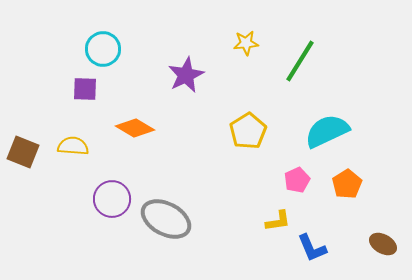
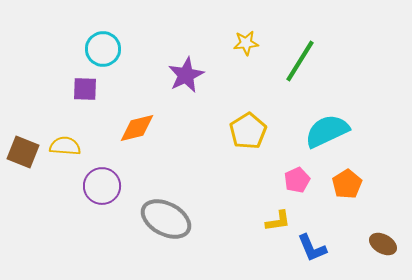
orange diamond: moved 2 px right; rotated 45 degrees counterclockwise
yellow semicircle: moved 8 px left
purple circle: moved 10 px left, 13 px up
